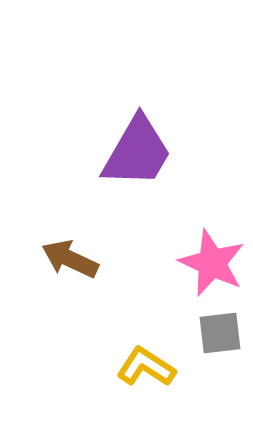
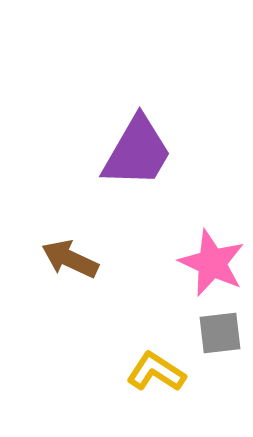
yellow L-shape: moved 10 px right, 5 px down
